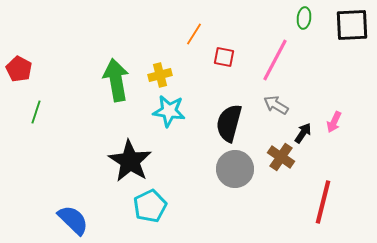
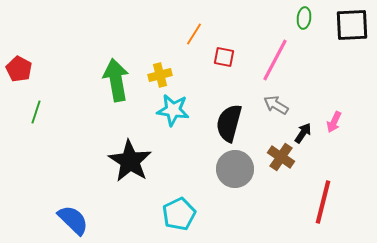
cyan star: moved 4 px right, 1 px up
cyan pentagon: moved 29 px right, 8 px down
